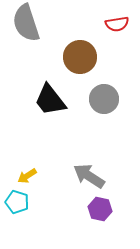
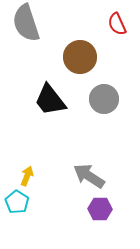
red semicircle: rotated 75 degrees clockwise
yellow arrow: rotated 144 degrees clockwise
cyan pentagon: rotated 15 degrees clockwise
purple hexagon: rotated 10 degrees counterclockwise
